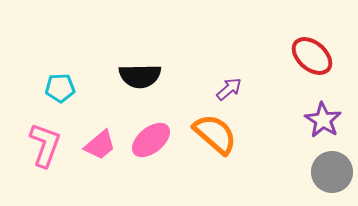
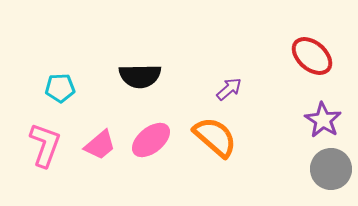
orange semicircle: moved 3 px down
gray circle: moved 1 px left, 3 px up
